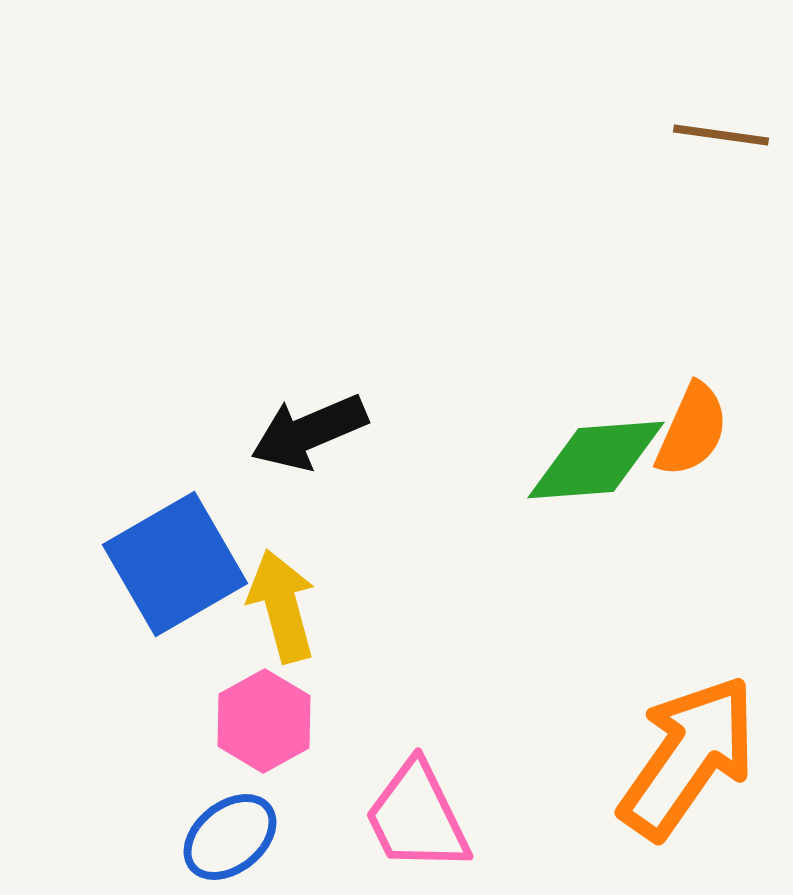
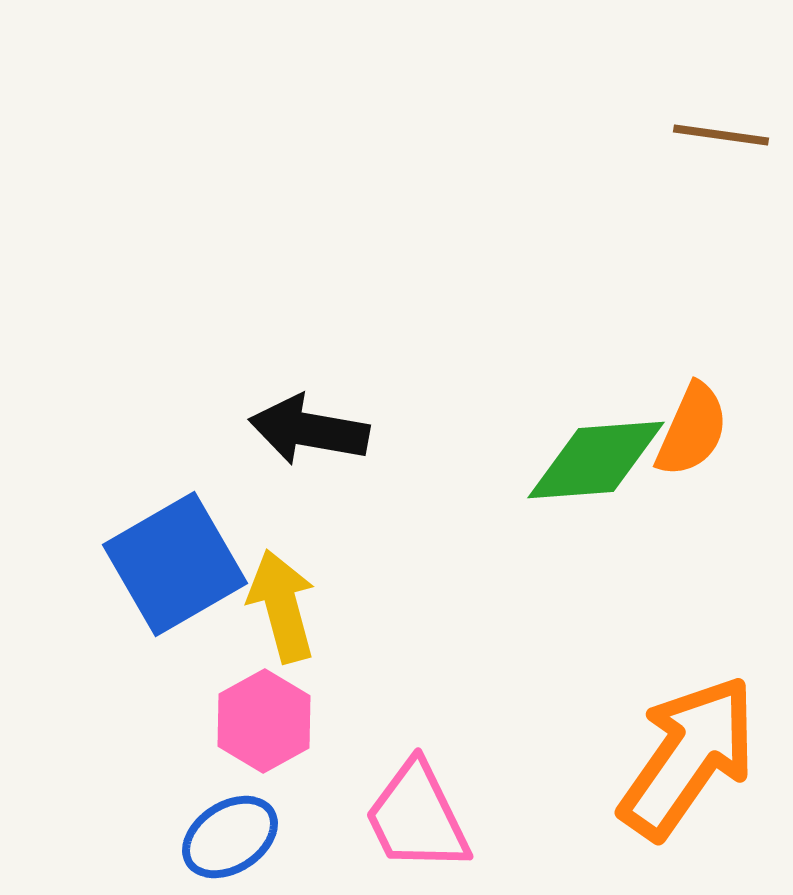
black arrow: moved 2 px up; rotated 33 degrees clockwise
blue ellipse: rotated 6 degrees clockwise
